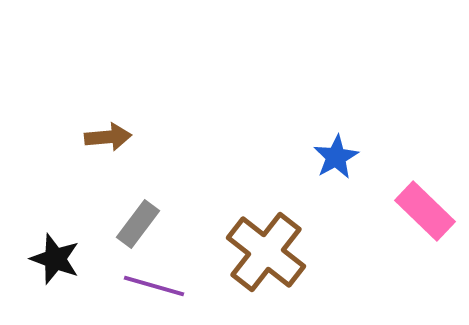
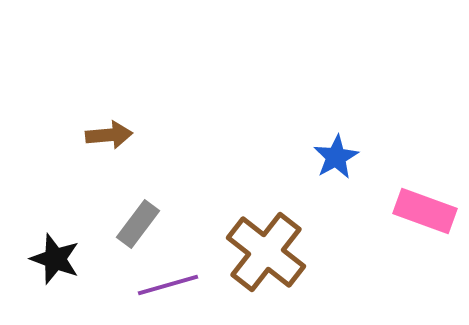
brown arrow: moved 1 px right, 2 px up
pink rectangle: rotated 24 degrees counterclockwise
purple line: moved 14 px right, 1 px up; rotated 32 degrees counterclockwise
